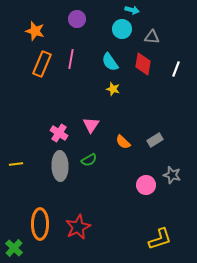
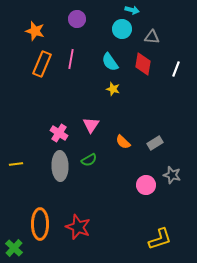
gray rectangle: moved 3 px down
red star: rotated 25 degrees counterclockwise
